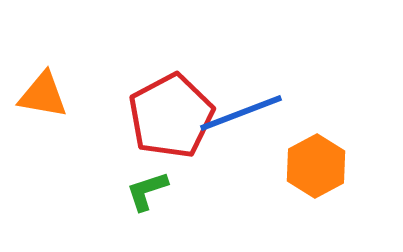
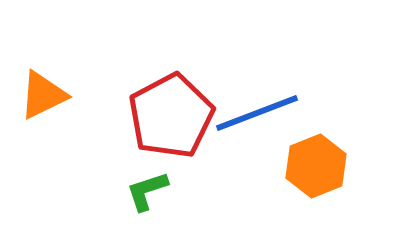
orange triangle: rotated 36 degrees counterclockwise
blue line: moved 16 px right
orange hexagon: rotated 6 degrees clockwise
